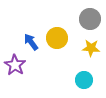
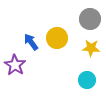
cyan circle: moved 3 px right
